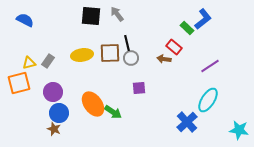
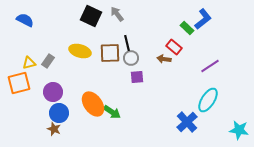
black square: rotated 20 degrees clockwise
yellow ellipse: moved 2 px left, 4 px up; rotated 25 degrees clockwise
purple square: moved 2 px left, 11 px up
green arrow: moved 1 px left
